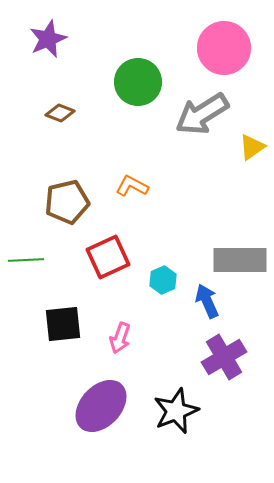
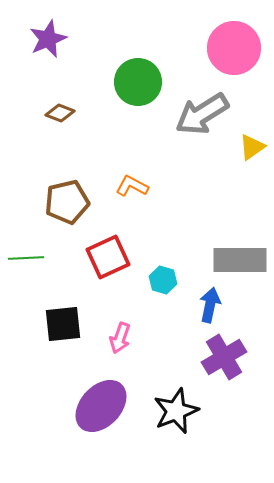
pink circle: moved 10 px right
green line: moved 2 px up
cyan hexagon: rotated 20 degrees counterclockwise
blue arrow: moved 3 px right, 4 px down; rotated 36 degrees clockwise
